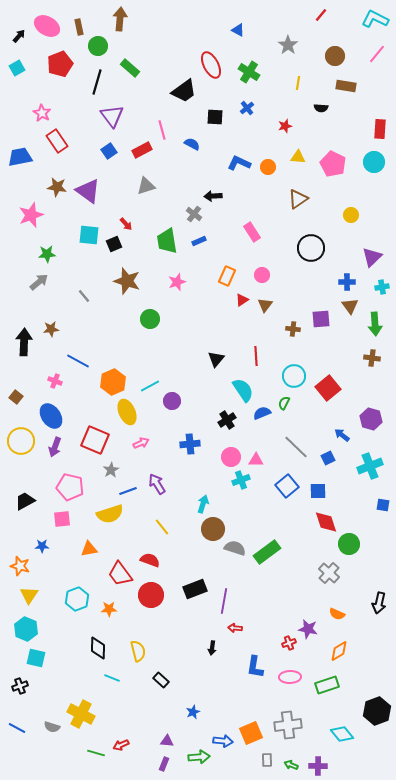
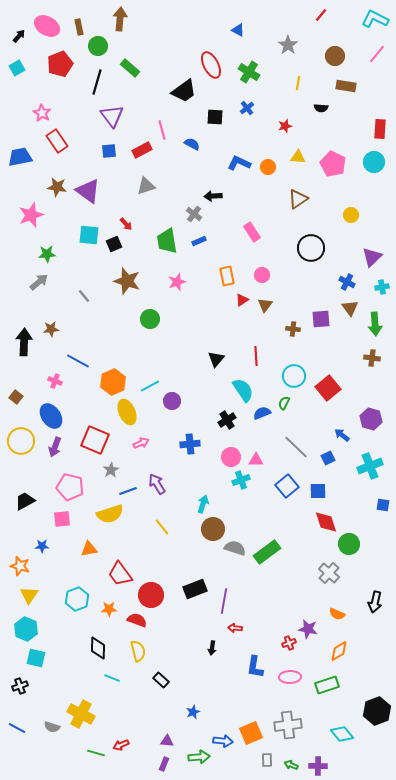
blue square at (109, 151): rotated 28 degrees clockwise
orange rectangle at (227, 276): rotated 36 degrees counterclockwise
blue cross at (347, 282): rotated 28 degrees clockwise
brown triangle at (350, 306): moved 2 px down
red semicircle at (150, 560): moved 13 px left, 60 px down
black arrow at (379, 603): moved 4 px left, 1 px up
